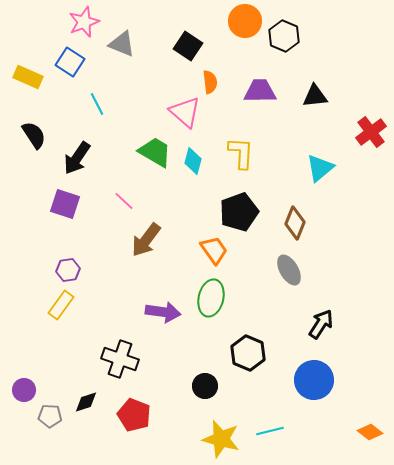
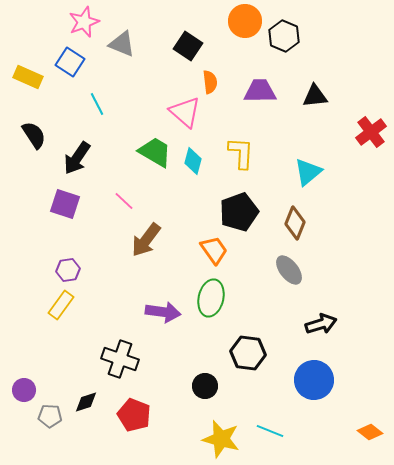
cyan triangle at (320, 168): moved 12 px left, 4 px down
gray ellipse at (289, 270): rotated 8 degrees counterclockwise
black arrow at (321, 324): rotated 40 degrees clockwise
black hexagon at (248, 353): rotated 16 degrees counterclockwise
cyan line at (270, 431): rotated 36 degrees clockwise
